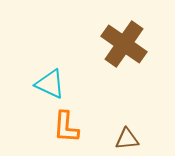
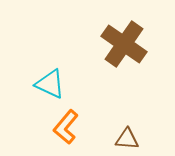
orange L-shape: rotated 36 degrees clockwise
brown triangle: rotated 10 degrees clockwise
